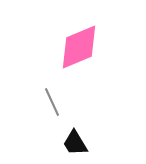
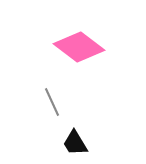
pink diamond: rotated 60 degrees clockwise
